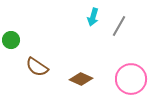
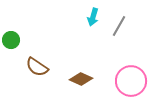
pink circle: moved 2 px down
